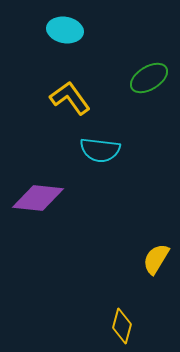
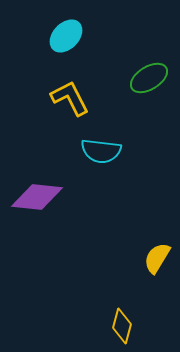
cyan ellipse: moved 1 px right, 6 px down; rotated 56 degrees counterclockwise
yellow L-shape: rotated 9 degrees clockwise
cyan semicircle: moved 1 px right, 1 px down
purple diamond: moved 1 px left, 1 px up
yellow semicircle: moved 1 px right, 1 px up
